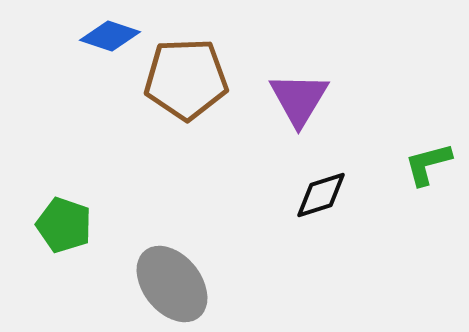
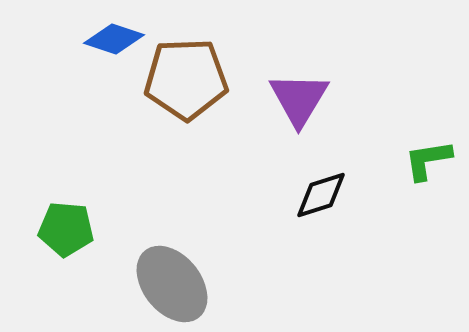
blue diamond: moved 4 px right, 3 px down
green L-shape: moved 4 px up; rotated 6 degrees clockwise
green pentagon: moved 2 px right, 4 px down; rotated 14 degrees counterclockwise
